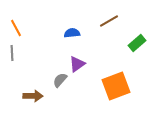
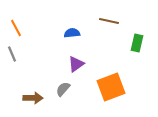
brown line: rotated 42 degrees clockwise
green rectangle: rotated 36 degrees counterclockwise
gray line: moved 1 px down; rotated 21 degrees counterclockwise
purple triangle: moved 1 px left
gray semicircle: moved 3 px right, 9 px down
orange square: moved 5 px left, 1 px down
brown arrow: moved 2 px down
